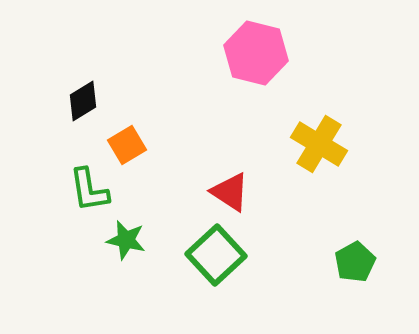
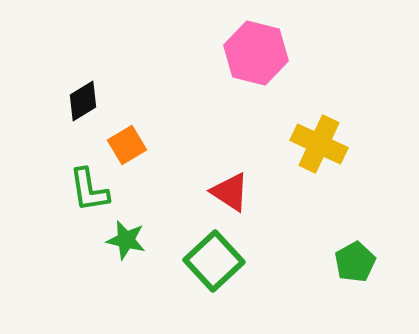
yellow cross: rotated 6 degrees counterclockwise
green square: moved 2 px left, 6 px down
